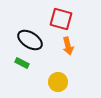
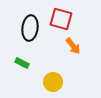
black ellipse: moved 12 px up; rotated 65 degrees clockwise
orange arrow: moved 5 px right; rotated 24 degrees counterclockwise
yellow circle: moved 5 px left
